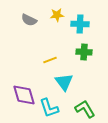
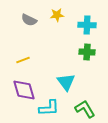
cyan cross: moved 7 px right, 1 px down
green cross: moved 3 px right
yellow line: moved 27 px left
cyan triangle: moved 2 px right
purple diamond: moved 5 px up
cyan L-shape: rotated 75 degrees counterclockwise
